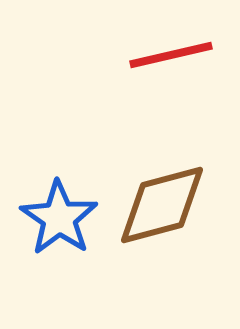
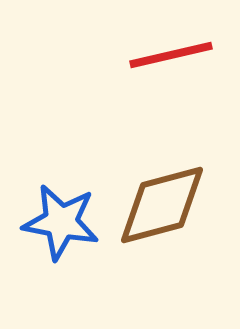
blue star: moved 2 px right, 4 px down; rotated 24 degrees counterclockwise
